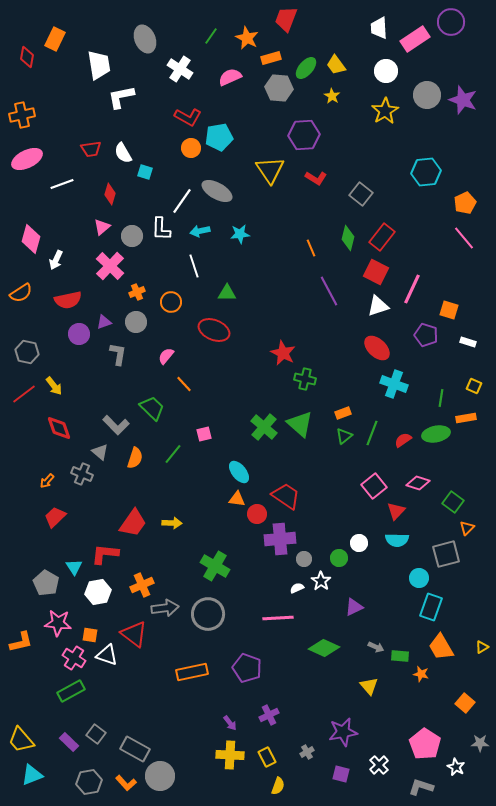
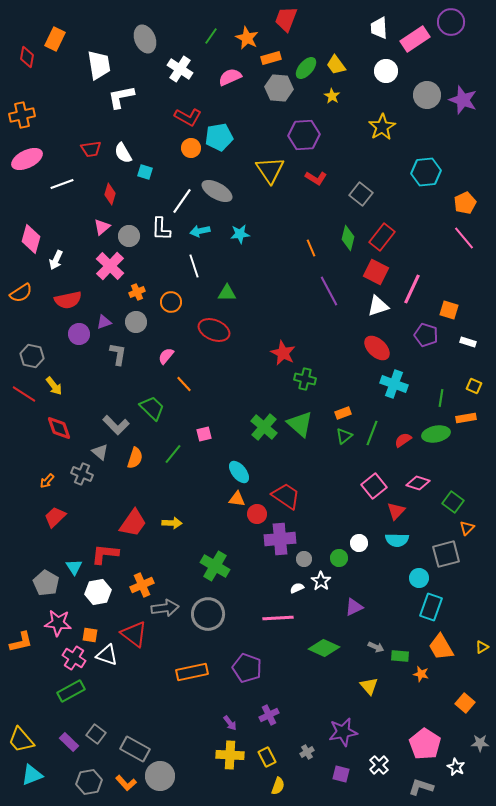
yellow star at (385, 111): moved 3 px left, 16 px down
gray circle at (132, 236): moved 3 px left
gray hexagon at (27, 352): moved 5 px right, 4 px down
red line at (24, 394): rotated 70 degrees clockwise
